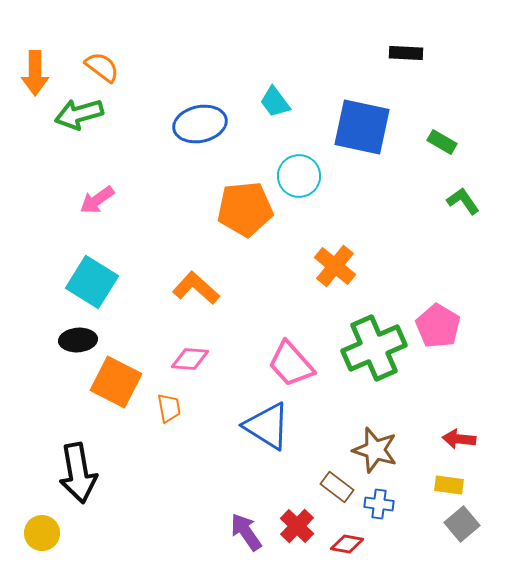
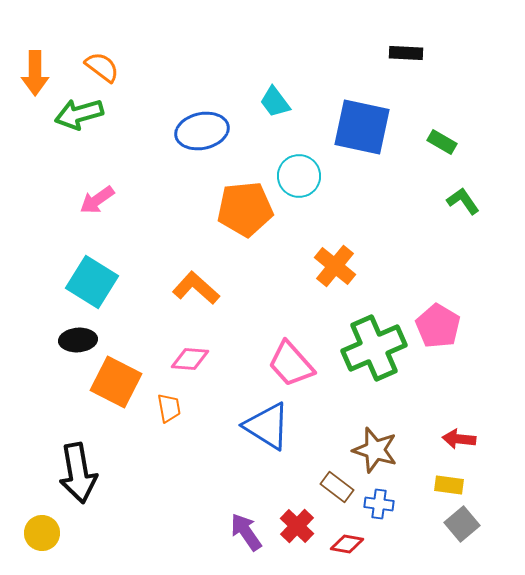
blue ellipse: moved 2 px right, 7 px down
